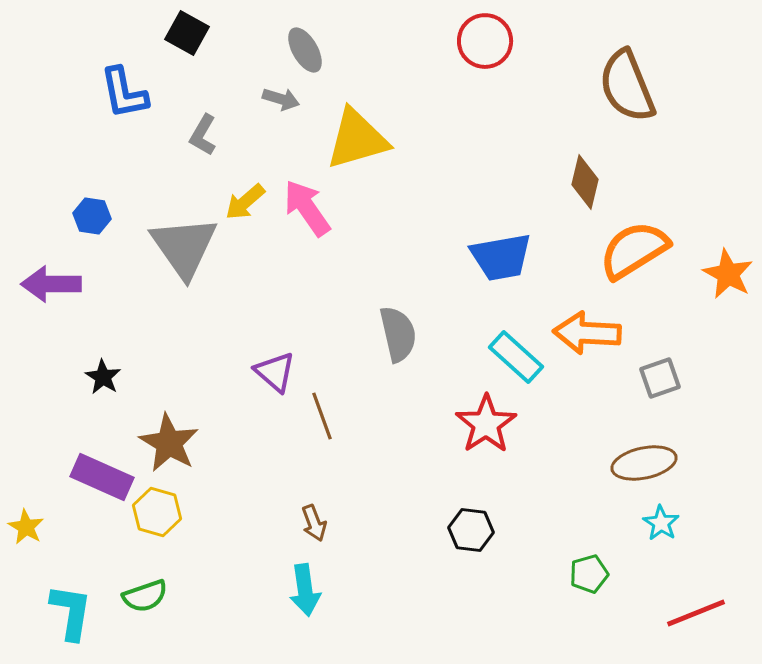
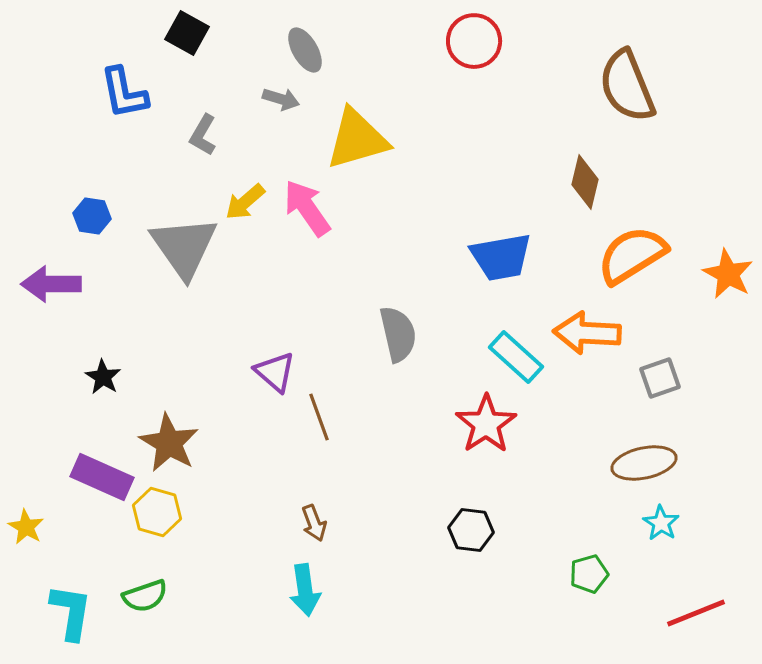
red circle: moved 11 px left
orange semicircle: moved 2 px left, 5 px down
brown line: moved 3 px left, 1 px down
